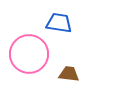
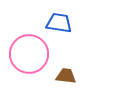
brown trapezoid: moved 3 px left, 2 px down
